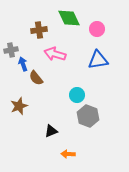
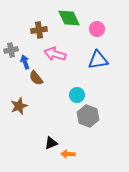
blue arrow: moved 2 px right, 2 px up
black triangle: moved 12 px down
